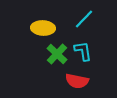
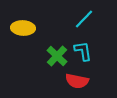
yellow ellipse: moved 20 px left
green cross: moved 2 px down
